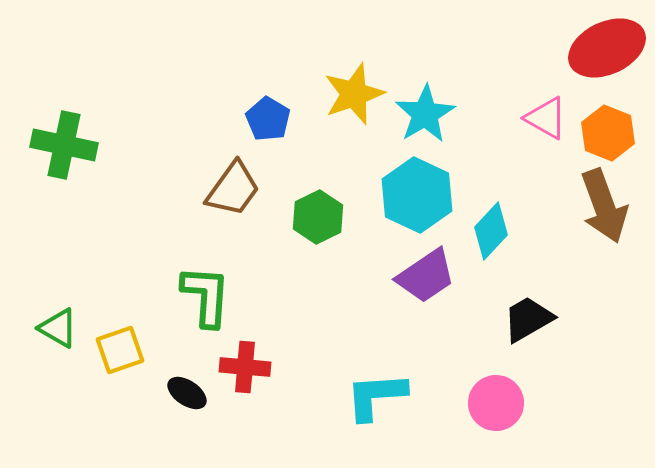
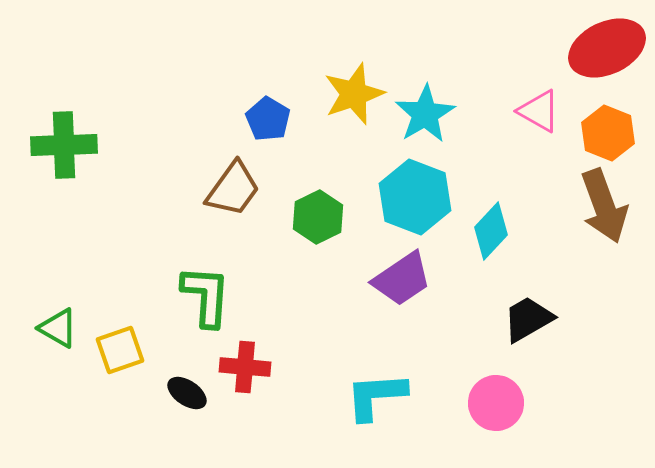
pink triangle: moved 7 px left, 7 px up
green cross: rotated 14 degrees counterclockwise
cyan hexagon: moved 2 px left, 2 px down; rotated 4 degrees counterclockwise
purple trapezoid: moved 24 px left, 3 px down
